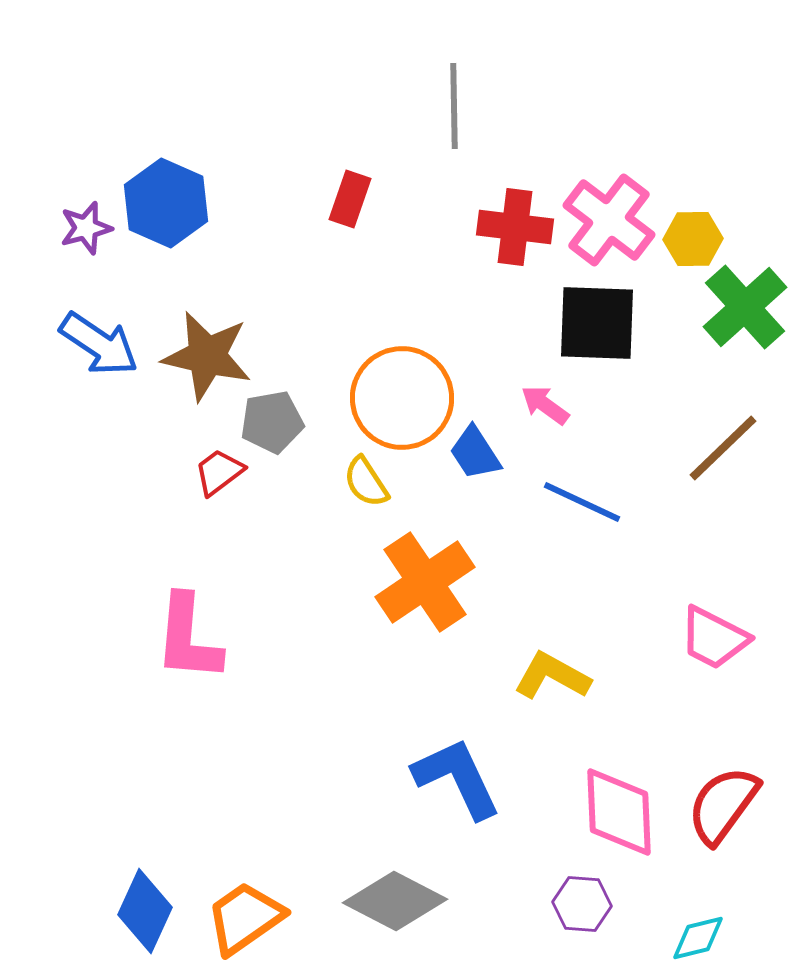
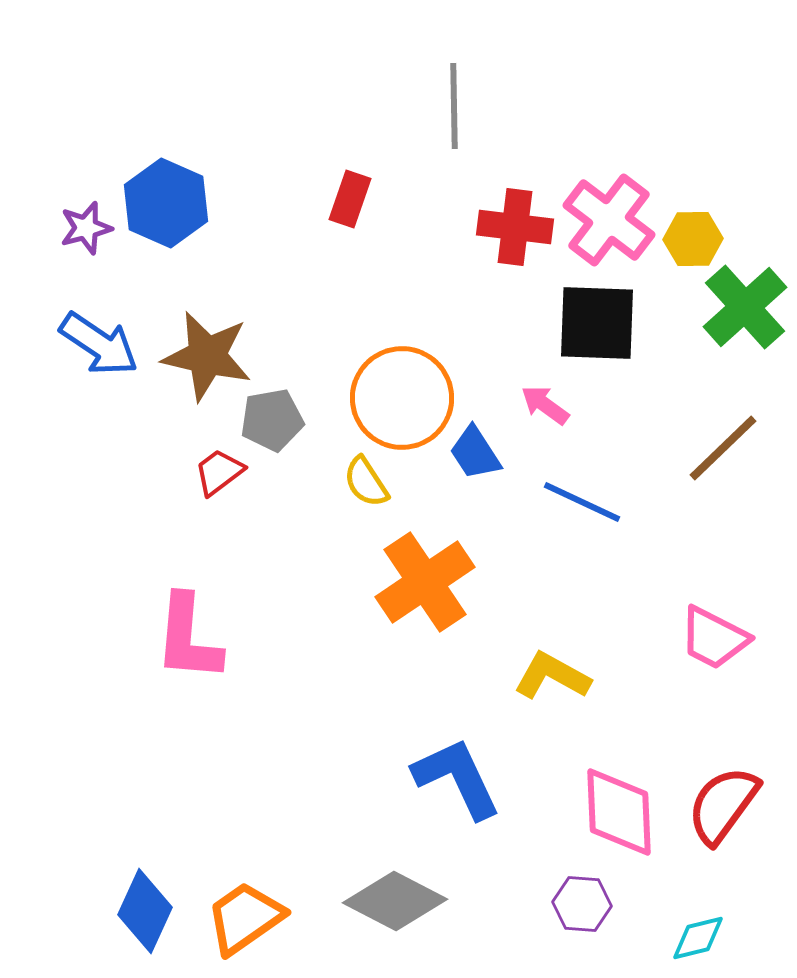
gray pentagon: moved 2 px up
